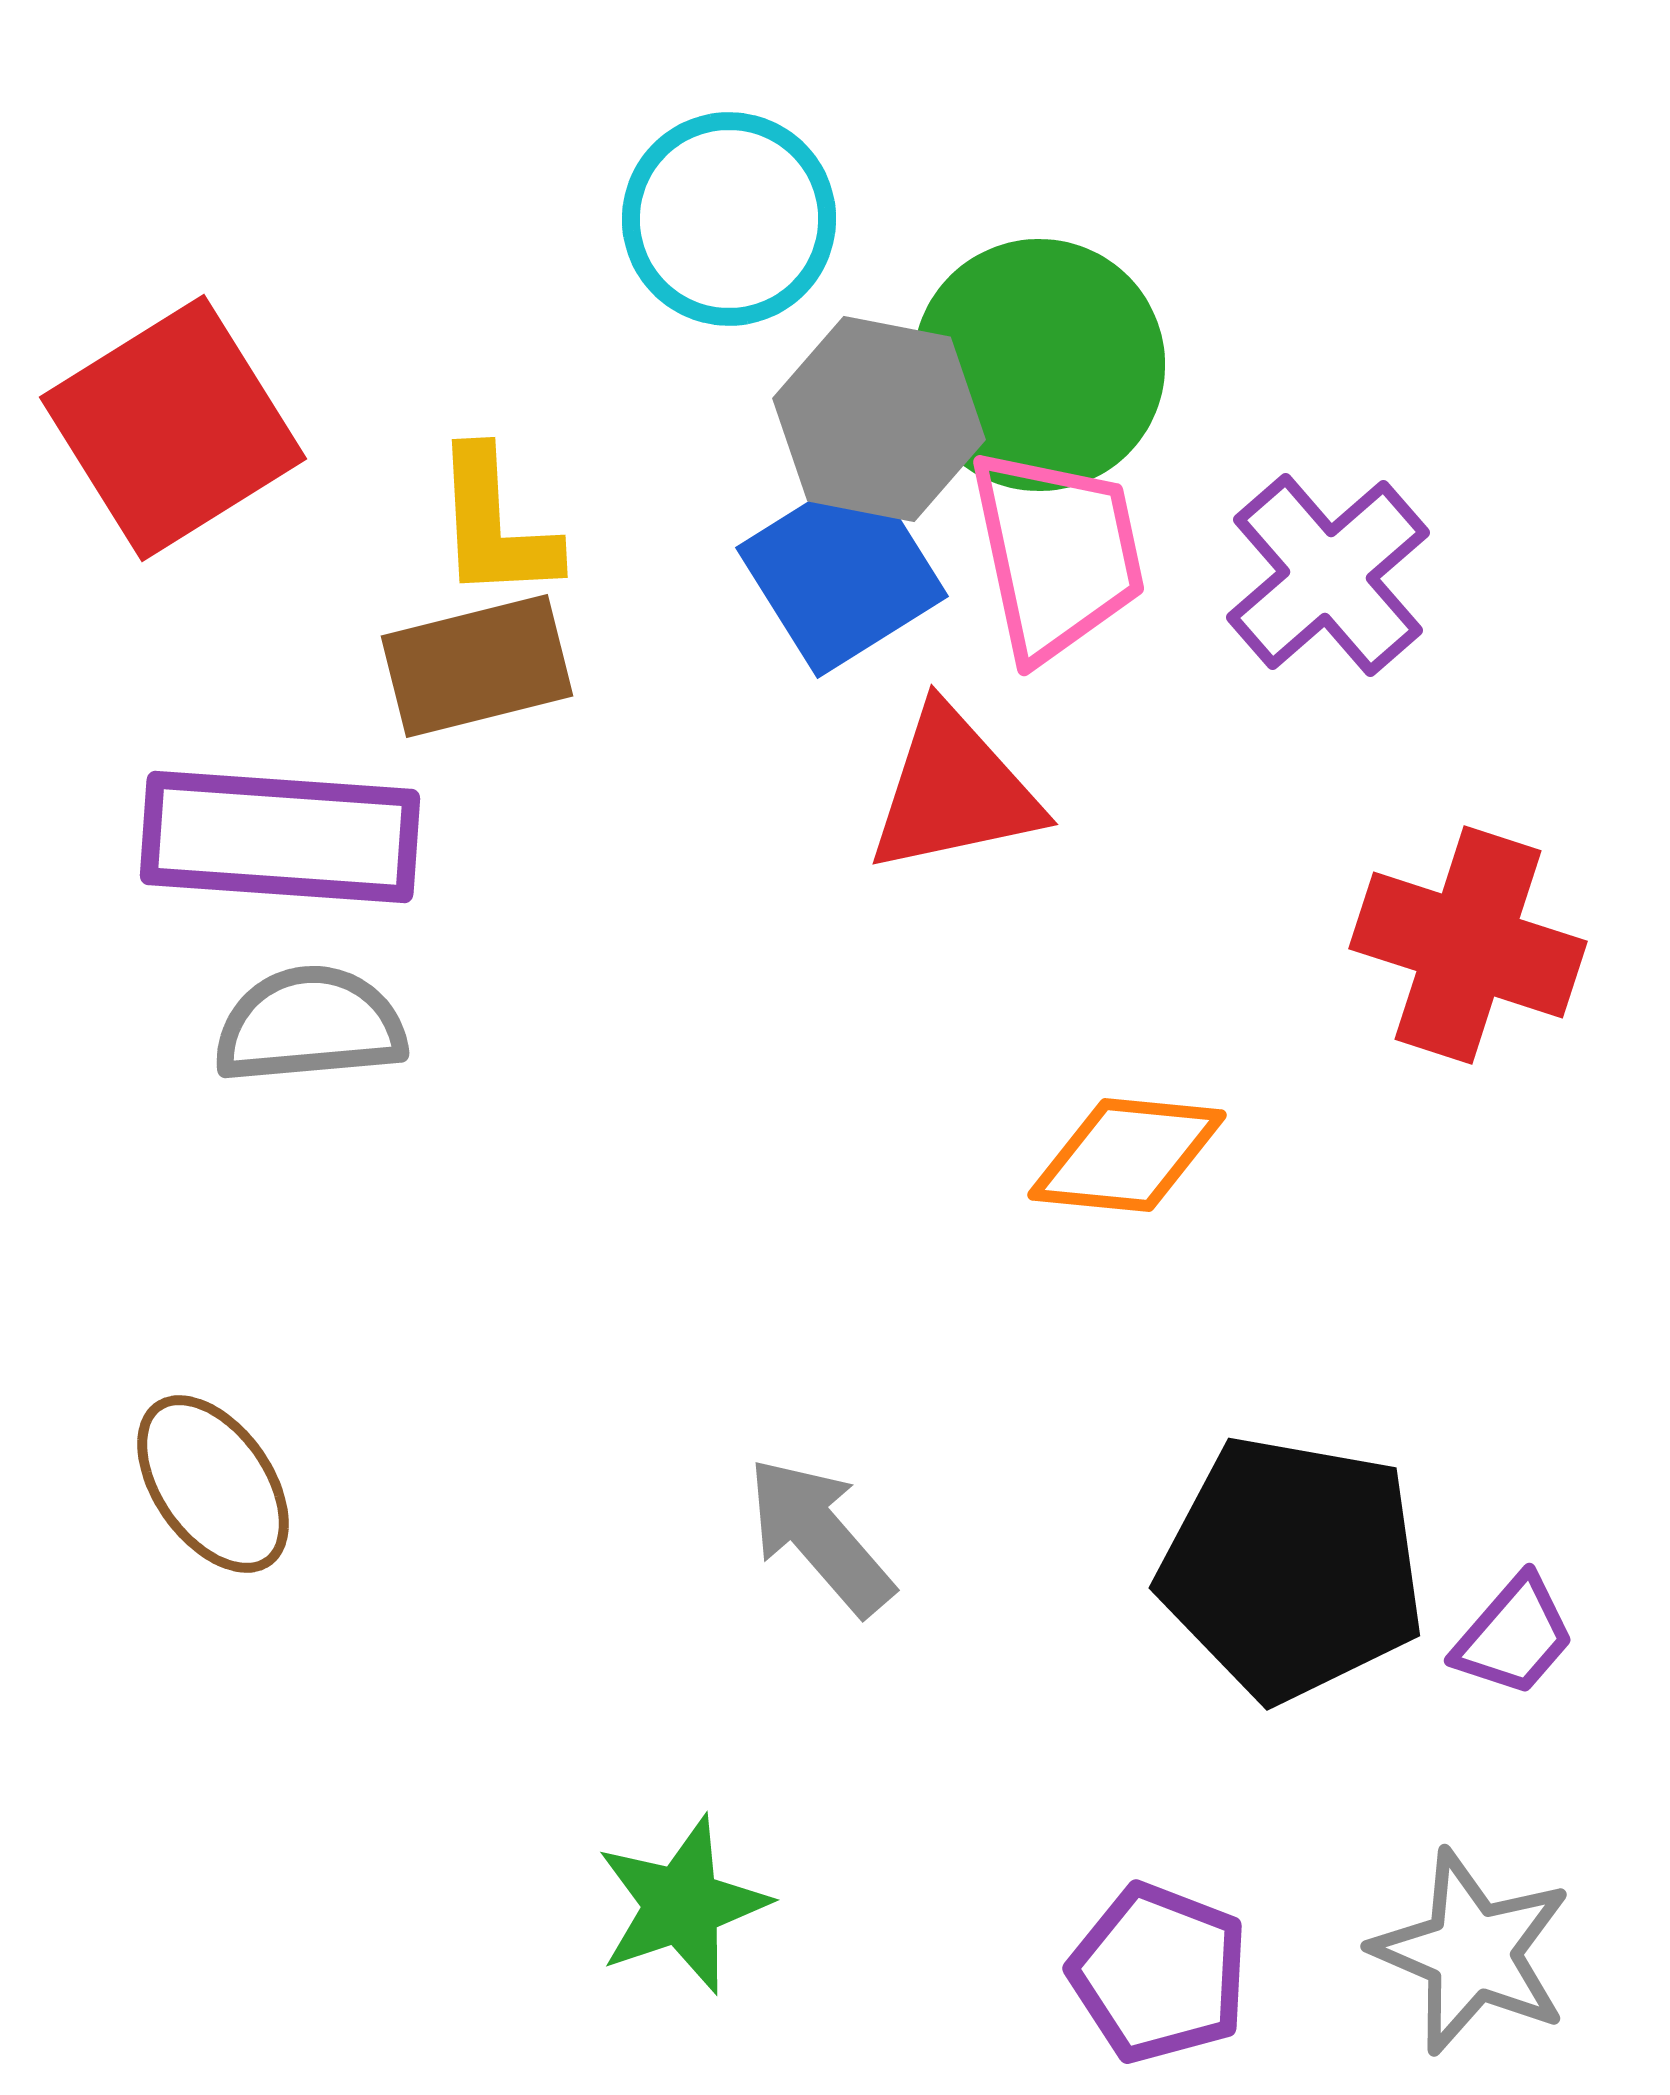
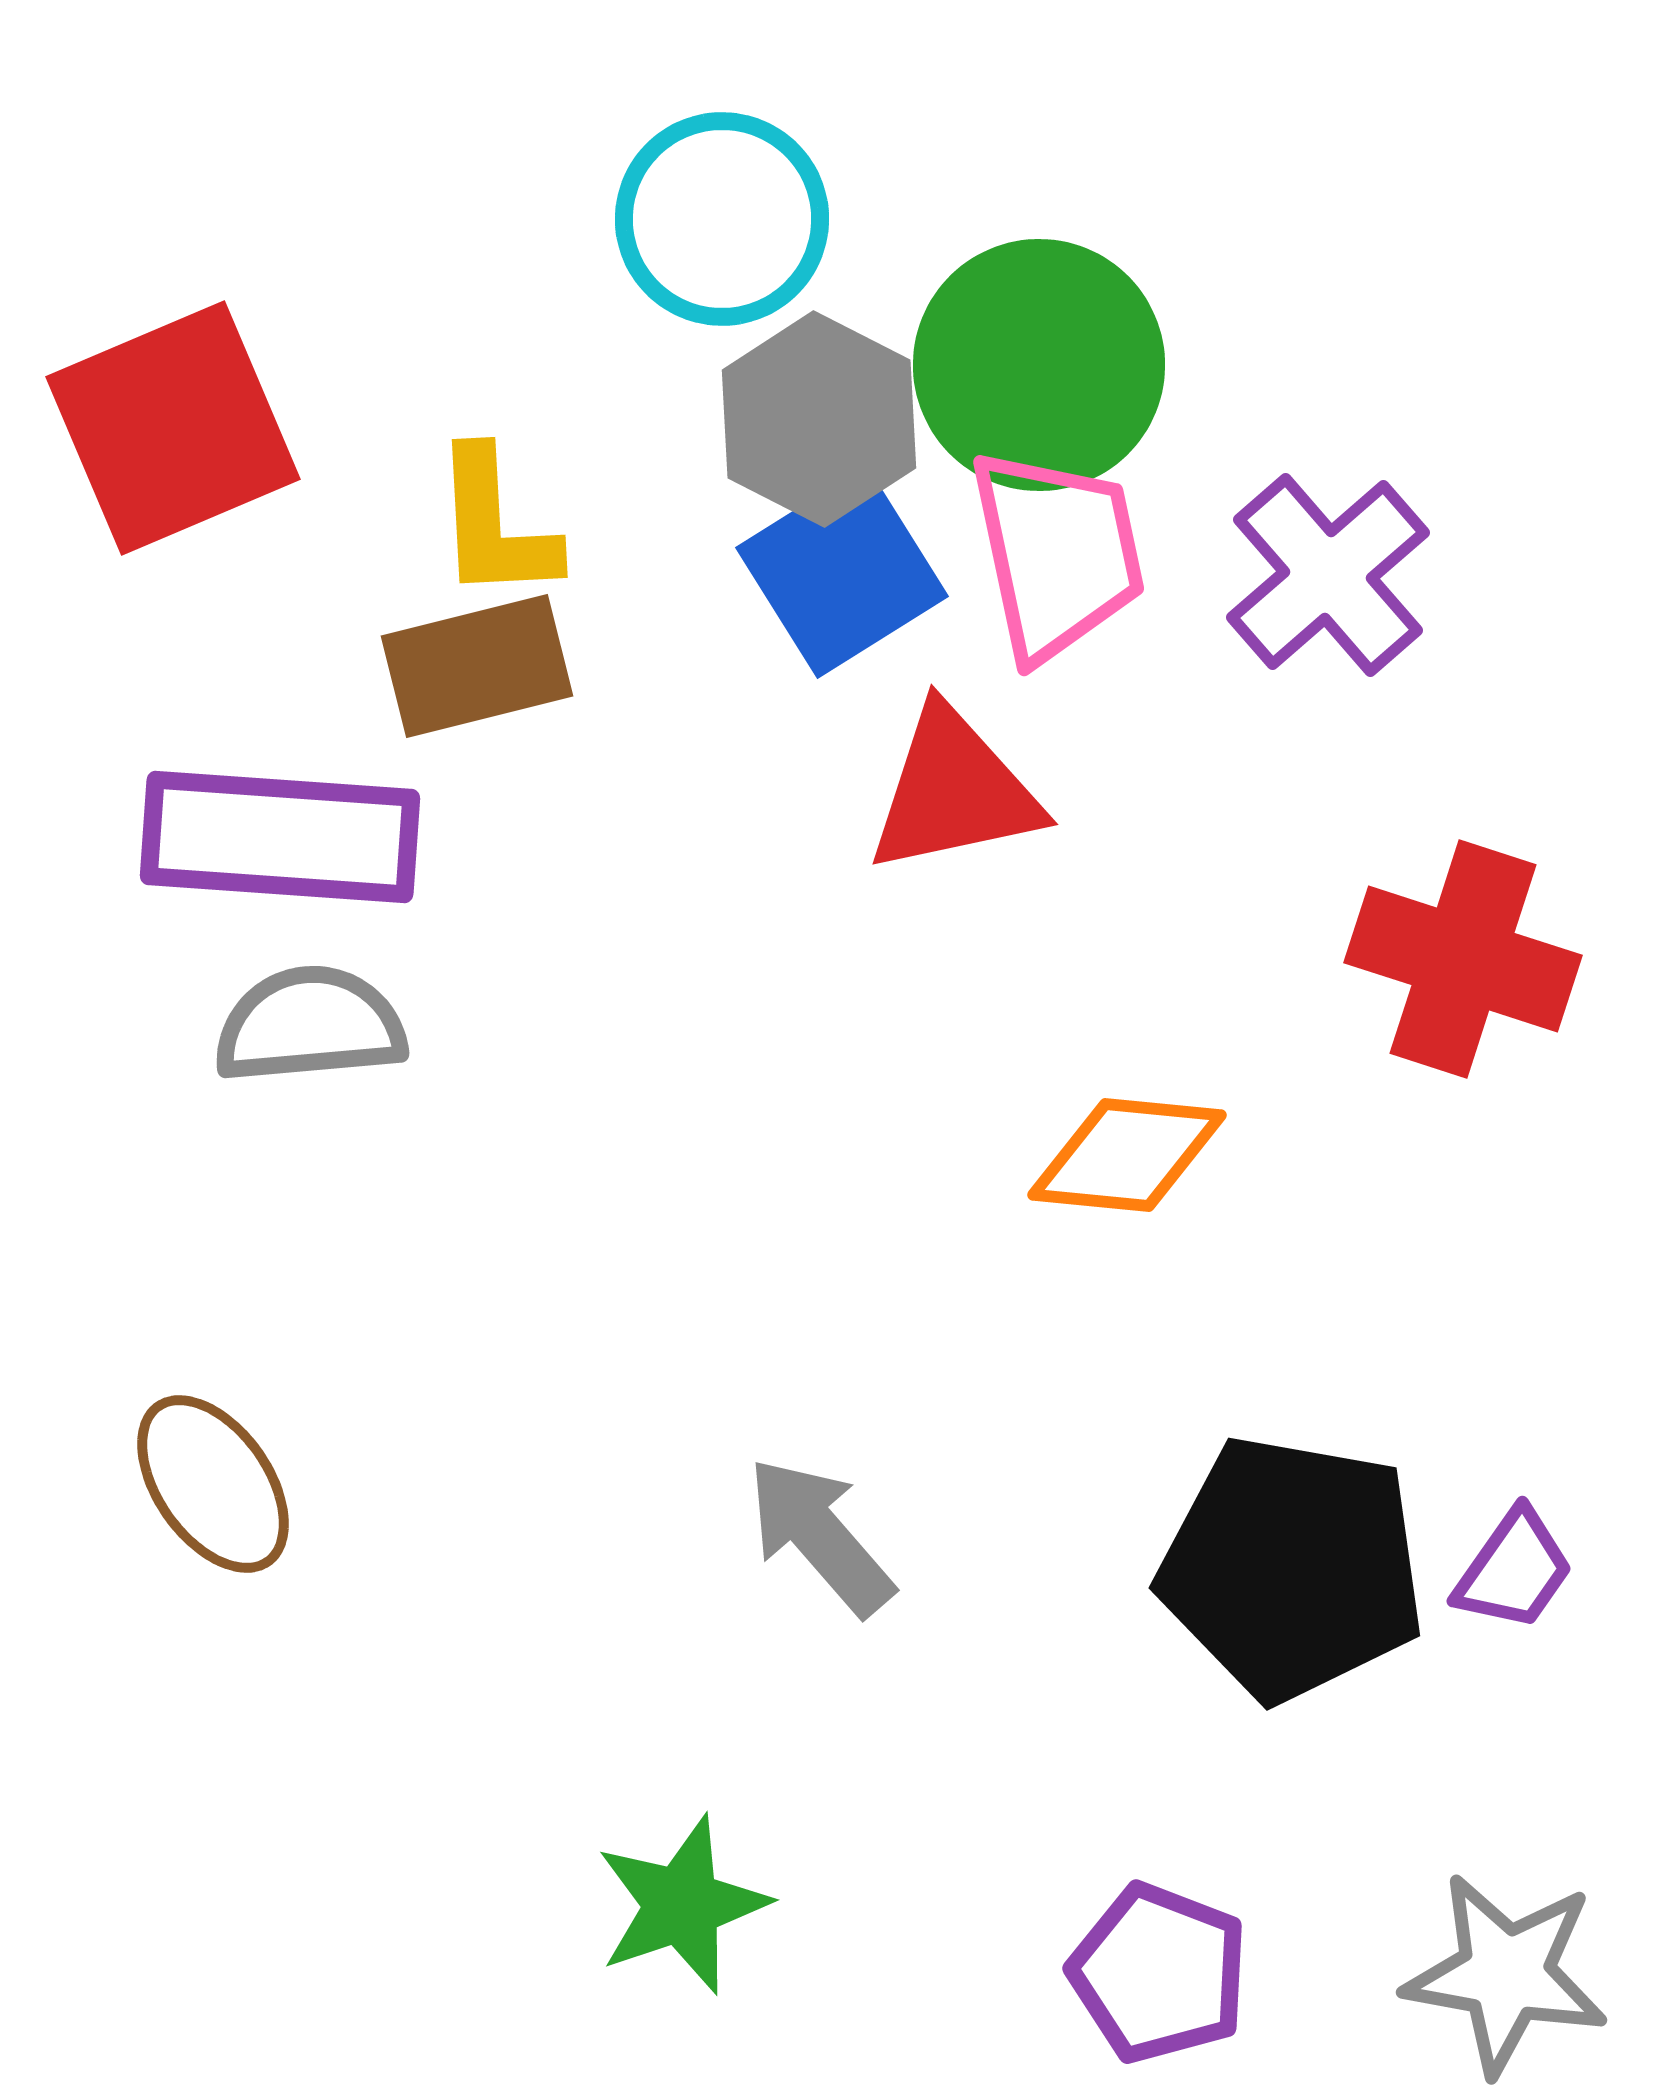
cyan circle: moved 7 px left
gray hexagon: moved 60 px left; rotated 16 degrees clockwise
red square: rotated 9 degrees clockwise
red cross: moved 5 px left, 14 px down
purple trapezoid: moved 66 px up; rotated 6 degrees counterclockwise
gray star: moved 34 px right, 22 px down; rotated 13 degrees counterclockwise
